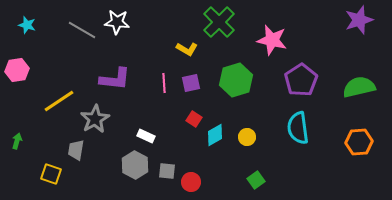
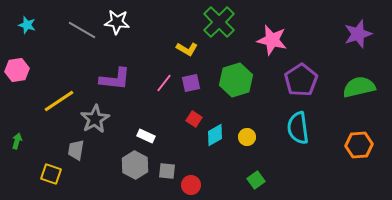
purple star: moved 1 px left, 14 px down
pink line: rotated 42 degrees clockwise
orange hexagon: moved 3 px down
red circle: moved 3 px down
